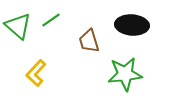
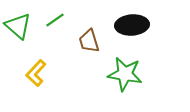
green line: moved 4 px right
black ellipse: rotated 8 degrees counterclockwise
green star: rotated 16 degrees clockwise
